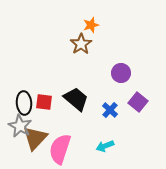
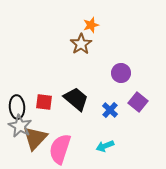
black ellipse: moved 7 px left, 4 px down
